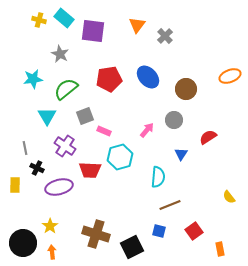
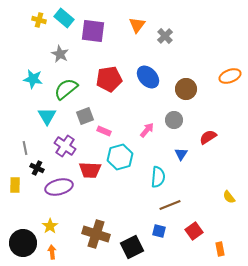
cyan star: rotated 18 degrees clockwise
